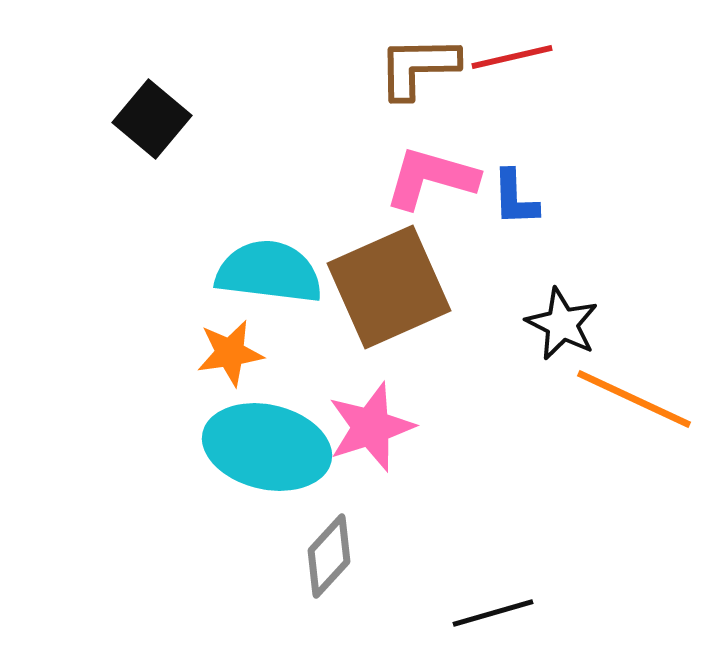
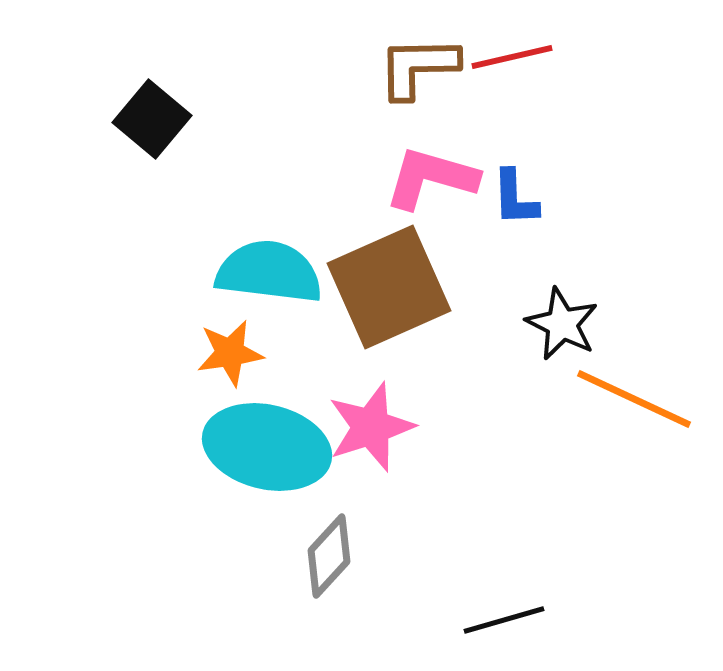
black line: moved 11 px right, 7 px down
